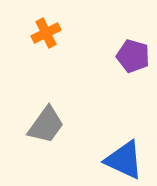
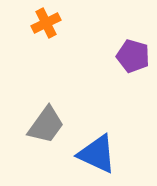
orange cross: moved 10 px up
blue triangle: moved 27 px left, 6 px up
